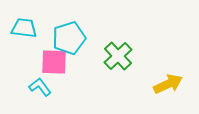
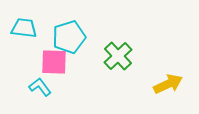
cyan pentagon: moved 1 px up
